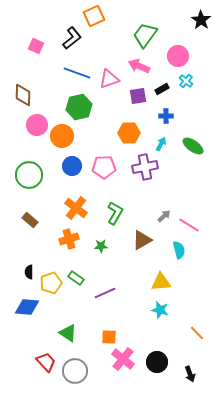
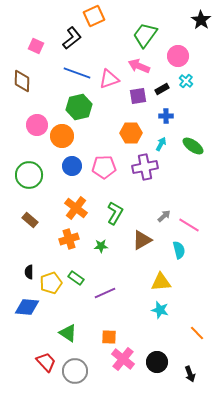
brown diamond at (23, 95): moved 1 px left, 14 px up
orange hexagon at (129, 133): moved 2 px right
